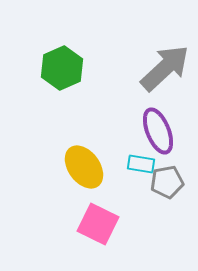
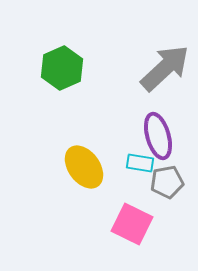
purple ellipse: moved 5 px down; rotated 6 degrees clockwise
cyan rectangle: moved 1 px left, 1 px up
pink square: moved 34 px right
